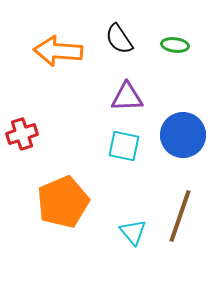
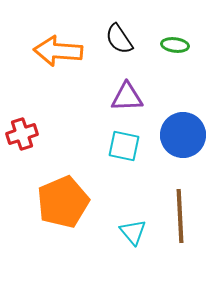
brown line: rotated 22 degrees counterclockwise
